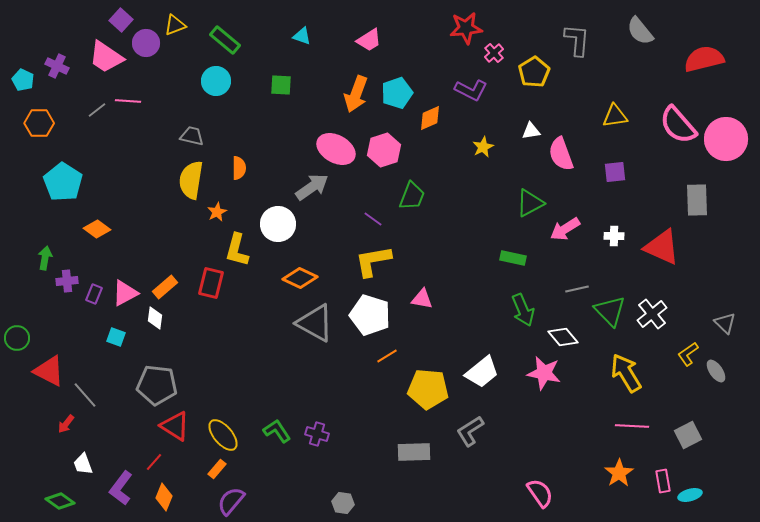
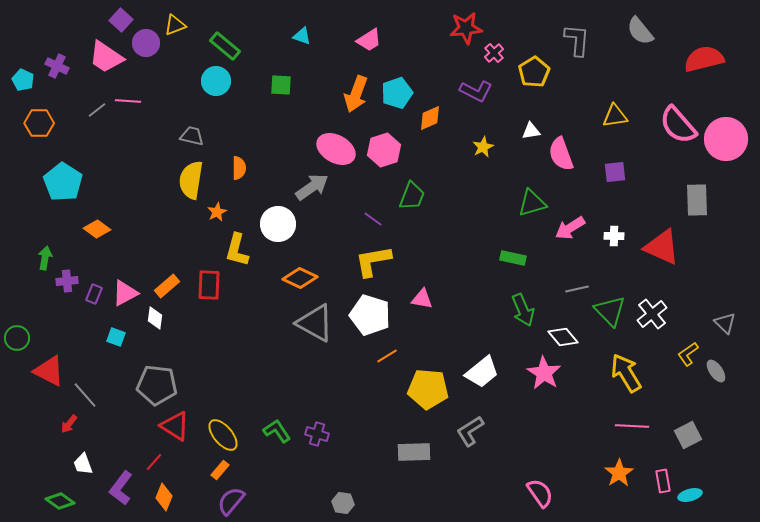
green rectangle at (225, 40): moved 6 px down
purple L-shape at (471, 90): moved 5 px right, 1 px down
green triangle at (530, 203): moved 2 px right; rotated 12 degrees clockwise
pink arrow at (565, 229): moved 5 px right, 1 px up
red rectangle at (211, 283): moved 2 px left, 2 px down; rotated 12 degrees counterclockwise
orange rectangle at (165, 287): moved 2 px right, 1 px up
pink star at (544, 373): rotated 20 degrees clockwise
red arrow at (66, 424): moved 3 px right
orange rectangle at (217, 469): moved 3 px right, 1 px down
